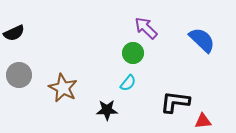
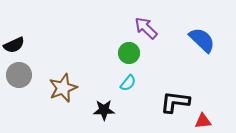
black semicircle: moved 12 px down
green circle: moved 4 px left
brown star: rotated 24 degrees clockwise
black star: moved 3 px left
